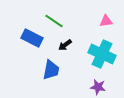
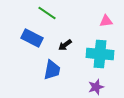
green line: moved 7 px left, 8 px up
cyan cross: moved 2 px left; rotated 20 degrees counterclockwise
blue trapezoid: moved 1 px right
purple star: moved 2 px left; rotated 28 degrees counterclockwise
